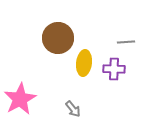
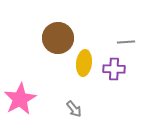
gray arrow: moved 1 px right
